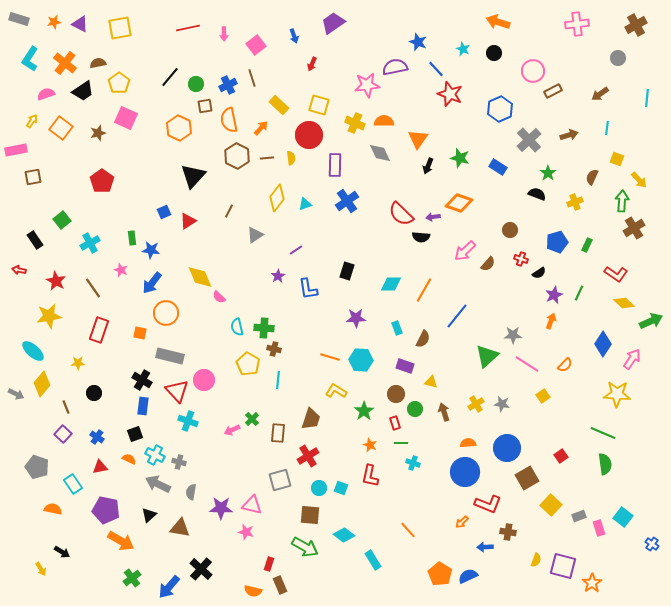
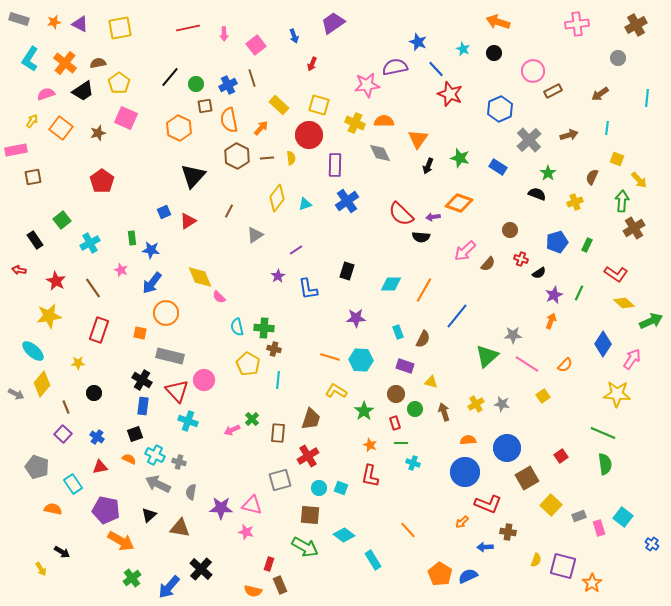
cyan rectangle at (397, 328): moved 1 px right, 4 px down
orange semicircle at (468, 443): moved 3 px up
